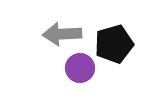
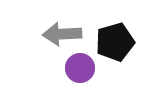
black pentagon: moved 1 px right, 2 px up
